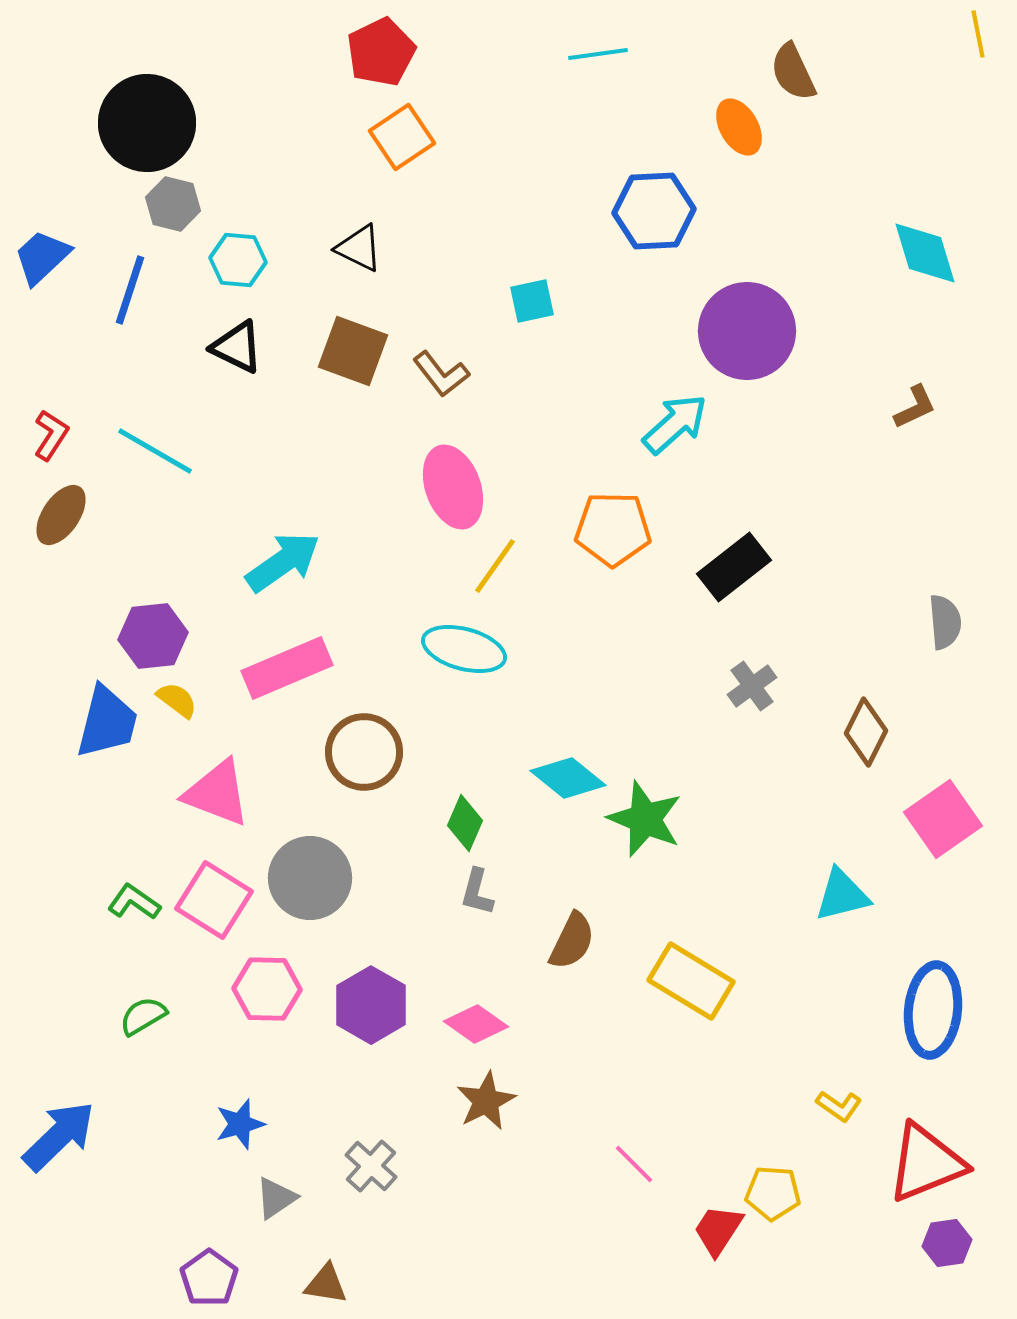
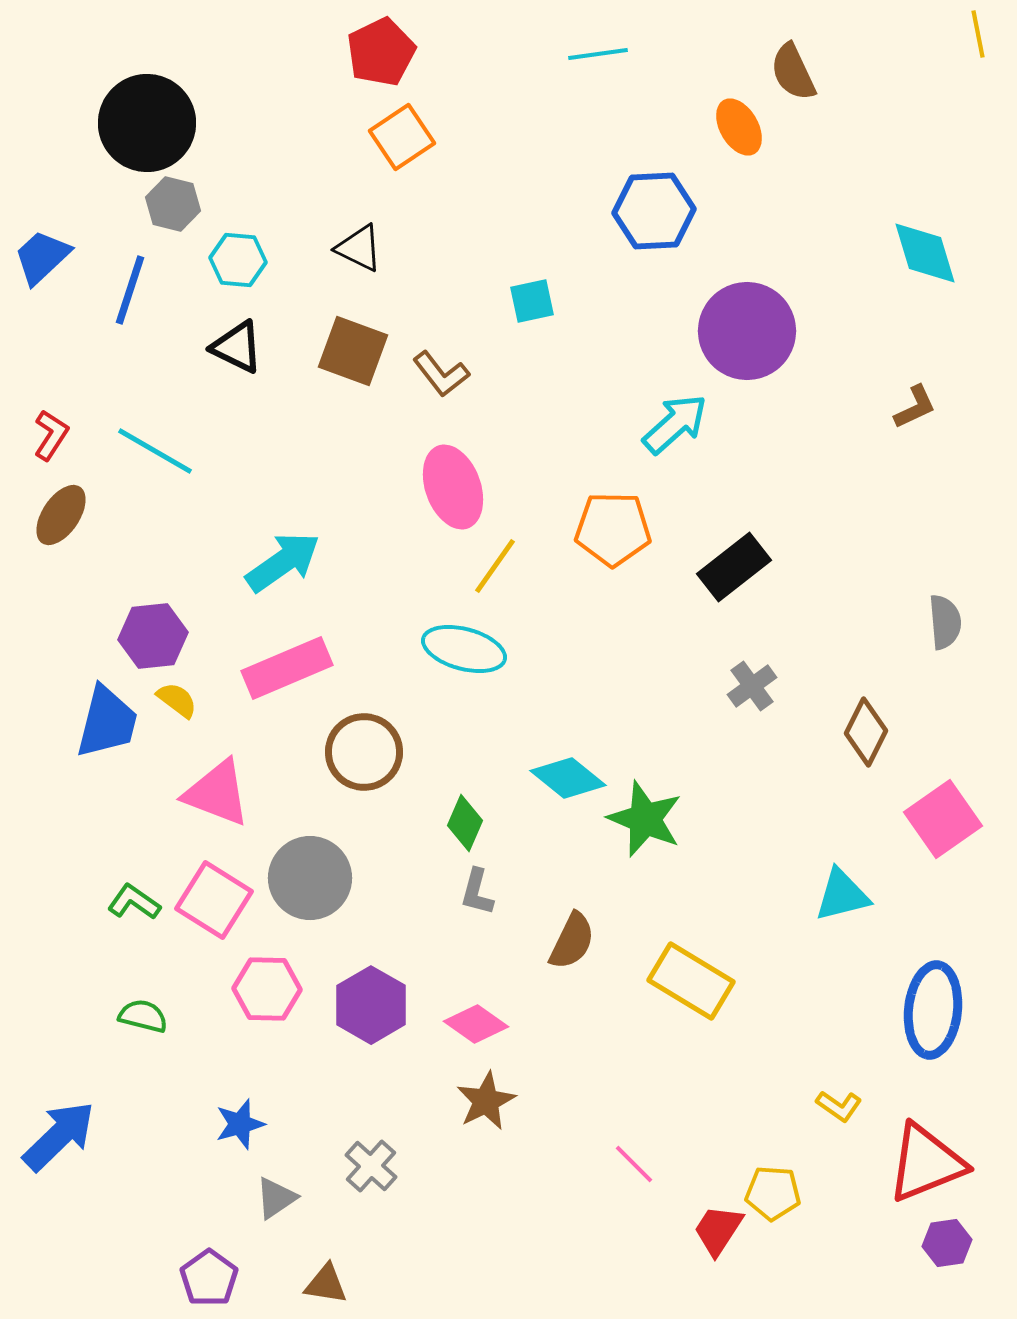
green semicircle at (143, 1016): rotated 45 degrees clockwise
